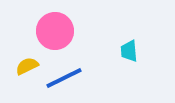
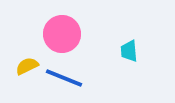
pink circle: moved 7 px right, 3 px down
blue line: rotated 48 degrees clockwise
